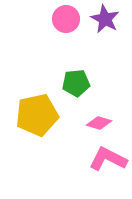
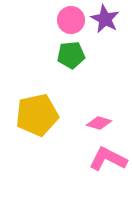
pink circle: moved 5 px right, 1 px down
green pentagon: moved 5 px left, 28 px up
